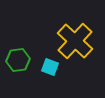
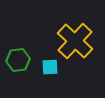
cyan square: rotated 24 degrees counterclockwise
